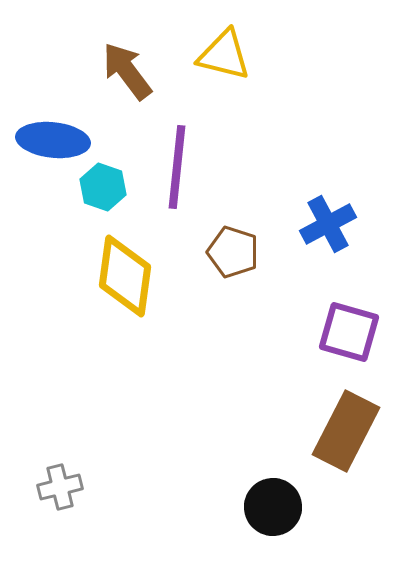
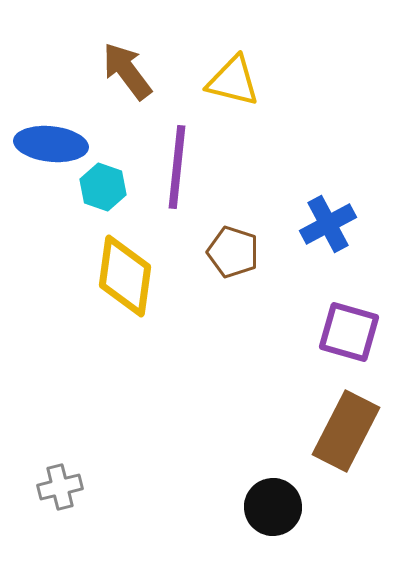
yellow triangle: moved 9 px right, 26 px down
blue ellipse: moved 2 px left, 4 px down
